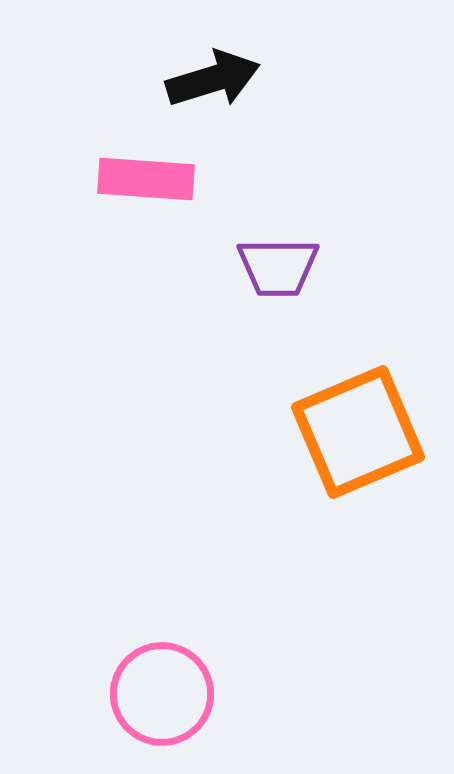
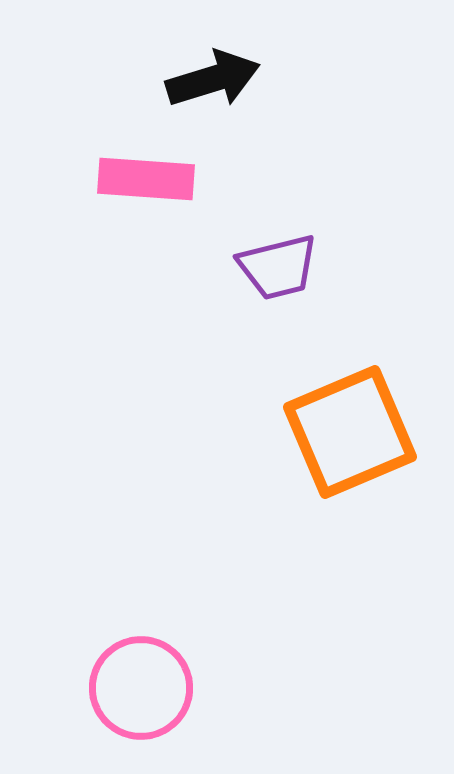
purple trapezoid: rotated 14 degrees counterclockwise
orange square: moved 8 px left
pink circle: moved 21 px left, 6 px up
